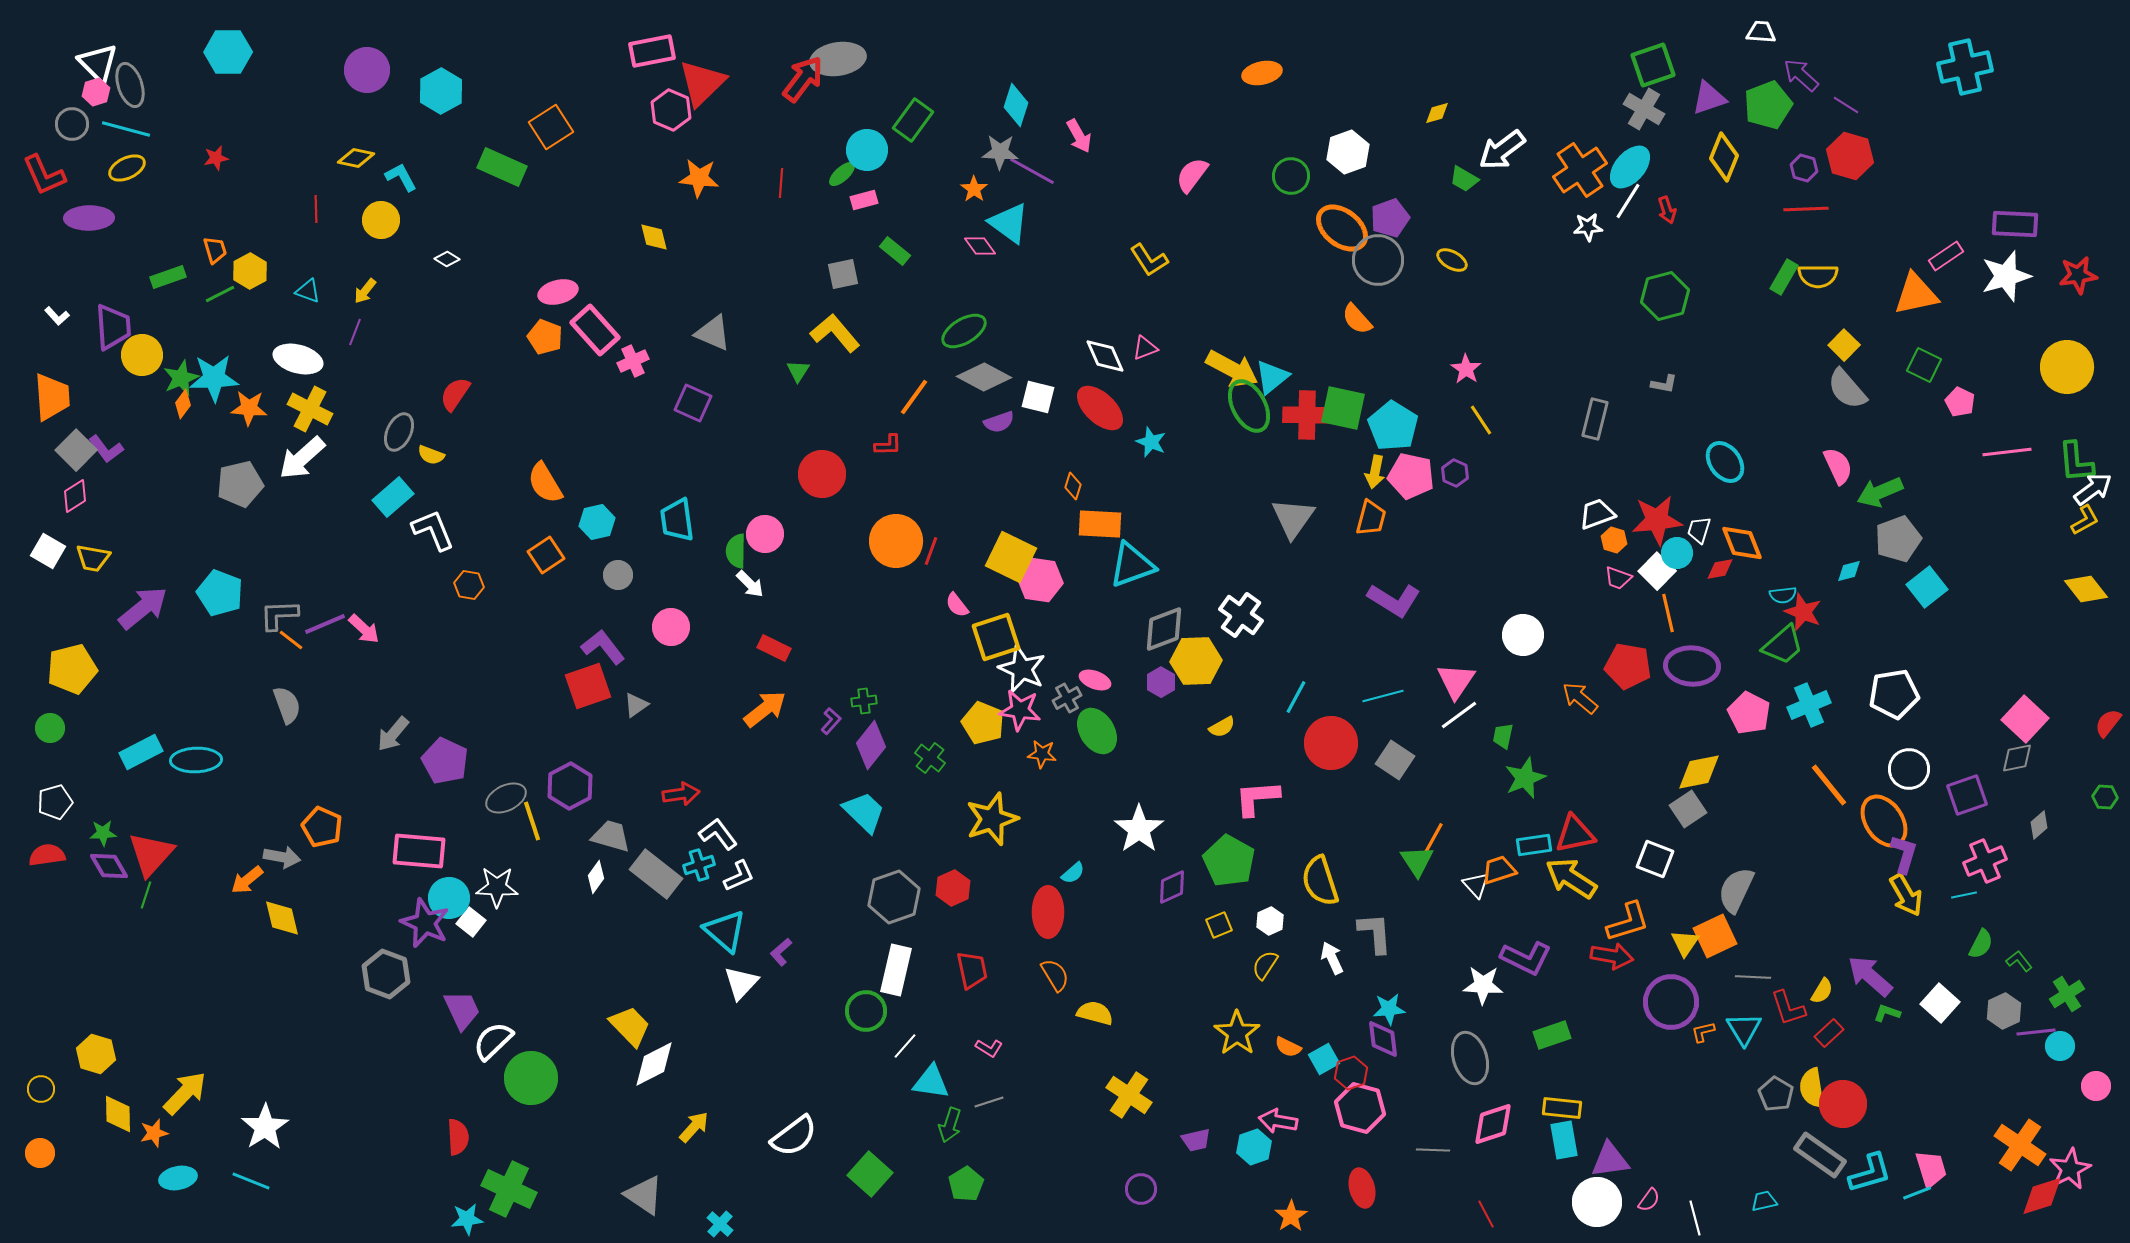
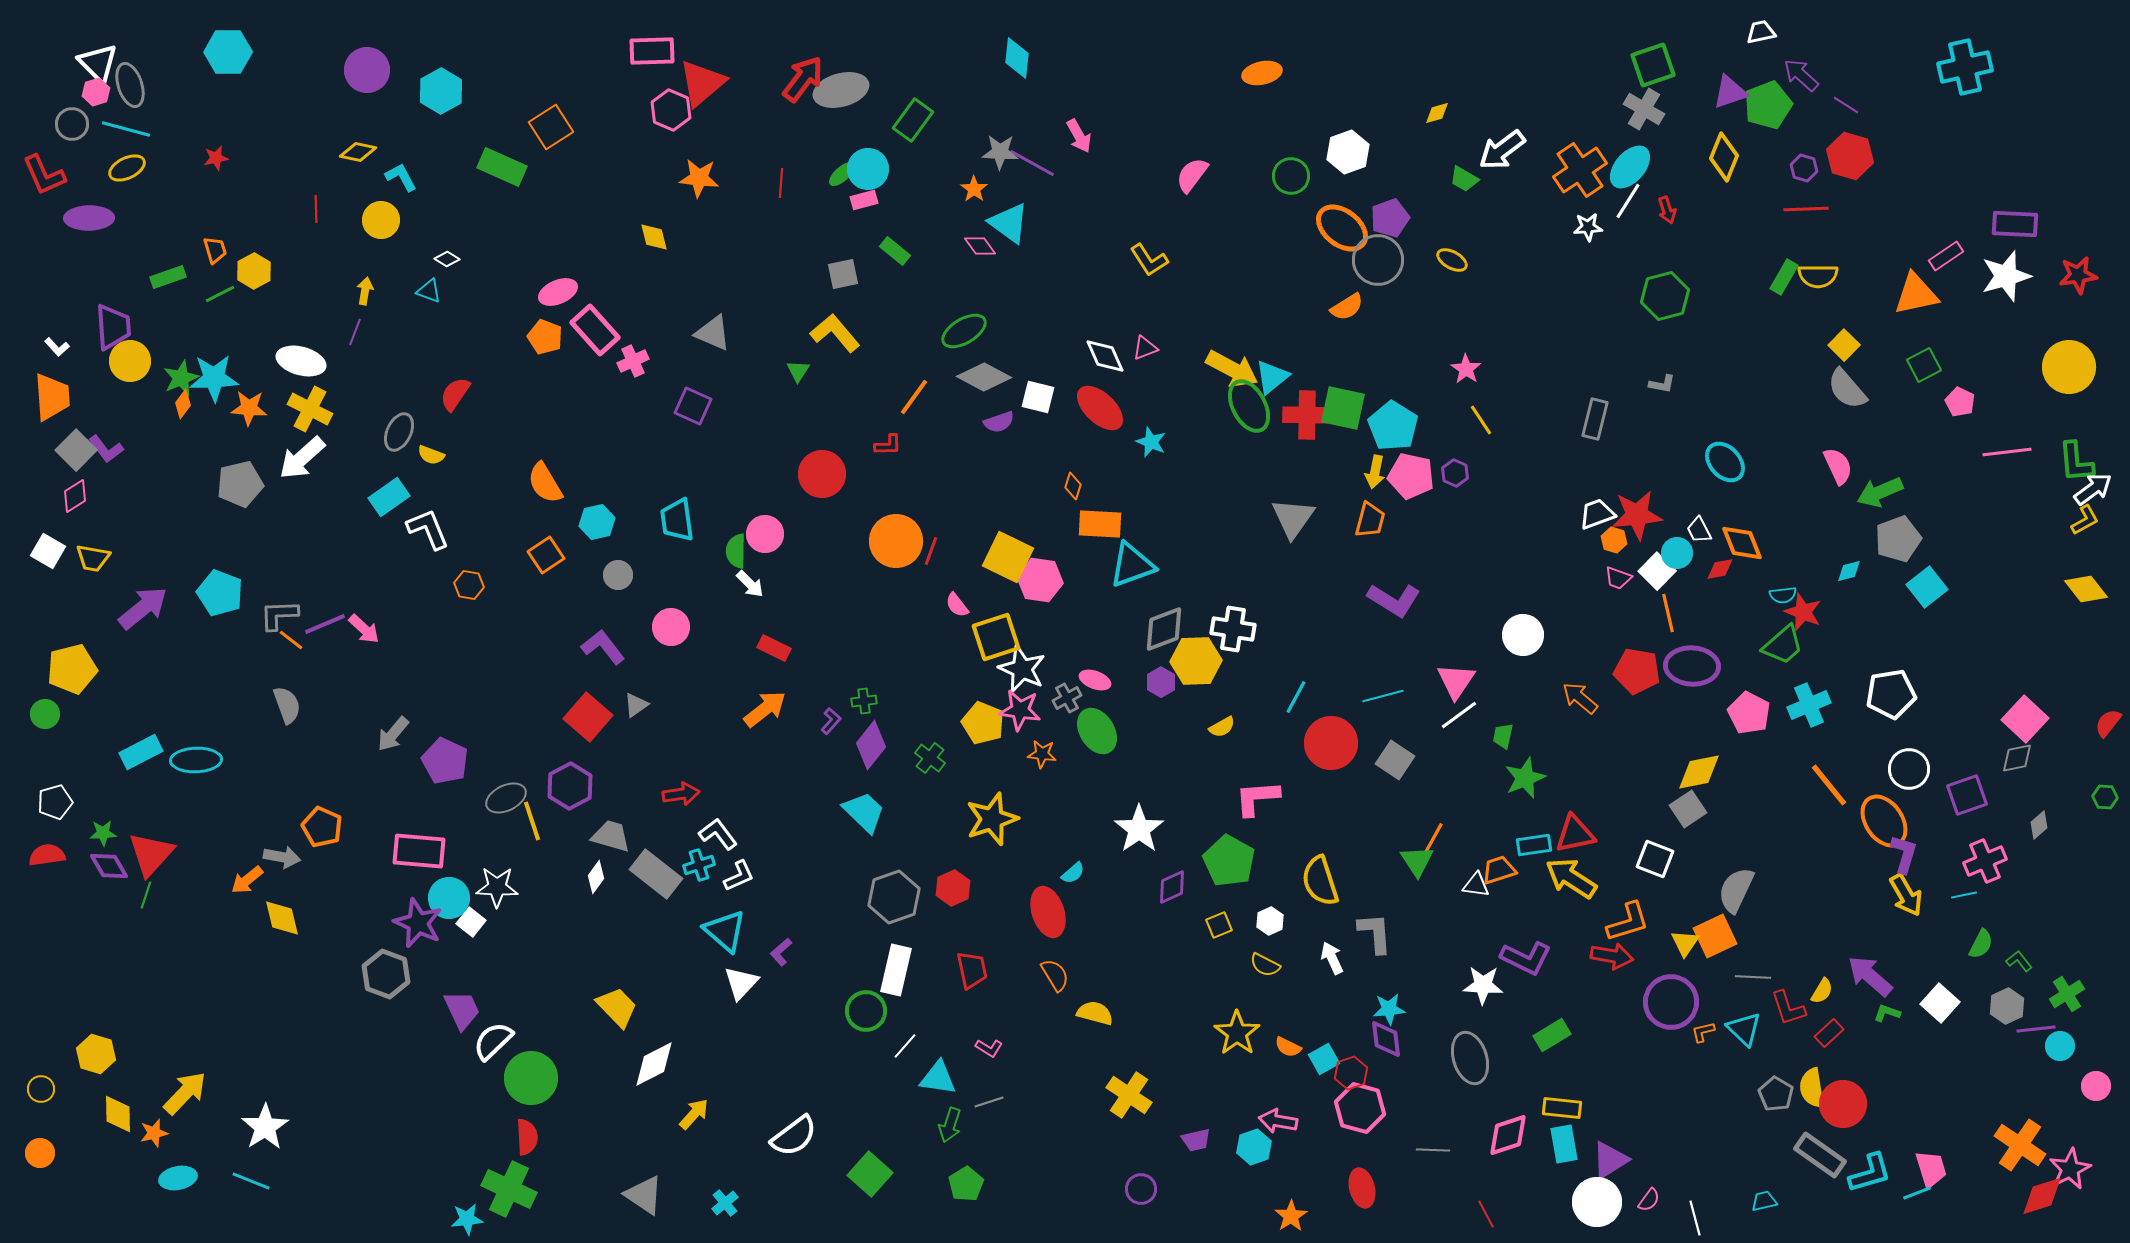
white trapezoid at (1761, 32): rotated 16 degrees counterclockwise
pink rectangle at (652, 51): rotated 9 degrees clockwise
gray ellipse at (838, 59): moved 3 px right, 31 px down; rotated 6 degrees counterclockwise
red triangle at (702, 83): rotated 4 degrees clockwise
purple triangle at (1709, 98): moved 21 px right, 6 px up
cyan diamond at (1016, 105): moved 1 px right, 47 px up; rotated 12 degrees counterclockwise
cyan circle at (867, 150): moved 1 px right, 19 px down
yellow diamond at (356, 158): moved 2 px right, 6 px up
purple line at (1032, 171): moved 8 px up
yellow hexagon at (250, 271): moved 4 px right
cyan triangle at (308, 291): moved 121 px right
yellow arrow at (365, 291): rotated 152 degrees clockwise
pink ellipse at (558, 292): rotated 9 degrees counterclockwise
white L-shape at (57, 316): moved 31 px down
orange semicircle at (1357, 319): moved 10 px left, 12 px up; rotated 80 degrees counterclockwise
yellow circle at (142, 355): moved 12 px left, 6 px down
white ellipse at (298, 359): moved 3 px right, 2 px down
green square at (1924, 365): rotated 36 degrees clockwise
yellow circle at (2067, 367): moved 2 px right
gray L-shape at (1664, 384): moved 2 px left
purple square at (693, 403): moved 3 px down
cyan ellipse at (1725, 462): rotated 6 degrees counterclockwise
cyan rectangle at (393, 497): moved 4 px left; rotated 6 degrees clockwise
orange trapezoid at (1371, 518): moved 1 px left, 2 px down
red star at (1657, 520): moved 20 px left, 5 px up
white L-shape at (433, 530): moved 5 px left, 1 px up
white trapezoid at (1699, 530): rotated 44 degrees counterclockwise
yellow square at (1011, 557): moved 3 px left
white cross at (1241, 615): moved 8 px left, 14 px down; rotated 27 degrees counterclockwise
red pentagon at (1628, 666): moved 9 px right, 5 px down
red square at (588, 686): moved 31 px down; rotated 30 degrees counterclockwise
white pentagon at (1894, 694): moved 3 px left
green circle at (50, 728): moved 5 px left, 14 px up
white triangle at (1476, 885): rotated 40 degrees counterclockwise
red ellipse at (1048, 912): rotated 18 degrees counterclockwise
purple star at (425, 923): moved 7 px left
yellow semicircle at (1265, 965): rotated 96 degrees counterclockwise
gray hexagon at (2004, 1011): moved 3 px right, 5 px up
yellow trapezoid at (630, 1026): moved 13 px left, 19 px up
cyan triangle at (1744, 1029): rotated 15 degrees counterclockwise
purple line at (2036, 1032): moved 3 px up
green rectangle at (1552, 1035): rotated 12 degrees counterclockwise
purple diamond at (1383, 1039): moved 3 px right
cyan triangle at (931, 1082): moved 7 px right, 4 px up
pink diamond at (1493, 1124): moved 15 px right, 11 px down
yellow arrow at (694, 1127): moved 13 px up
red semicircle at (458, 1137): moved 69 px right
cyan rectangle at (1564, 1140): moved 4 px down
purple triangle at (1610, 1160): rotated 24 degrees counterclockwise
cyan cross at (720, 1224): moved 5 px right, 21 px up; rotated 8 degrees clockwise
